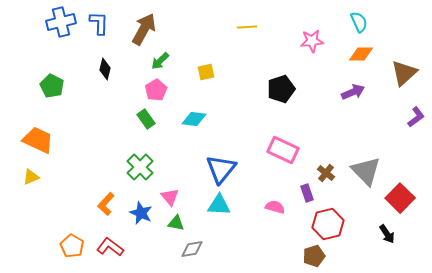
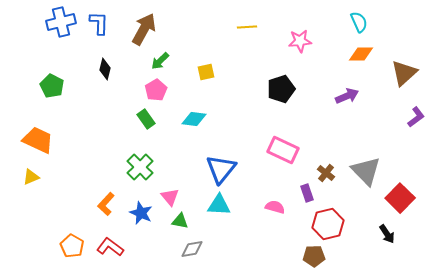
pink star: moved 12 px left
purple arrow: moved 6 px left, 4 px down
green triangle: moved 4 px right, 2 px up
brown pentagon: rotated 15 degrees clockwise
